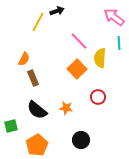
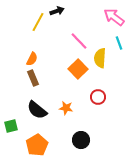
cyan line: rotated 16 degrees counterclockwise
orange semicircle: moved 8 px right
orange square: moved 1 px right
